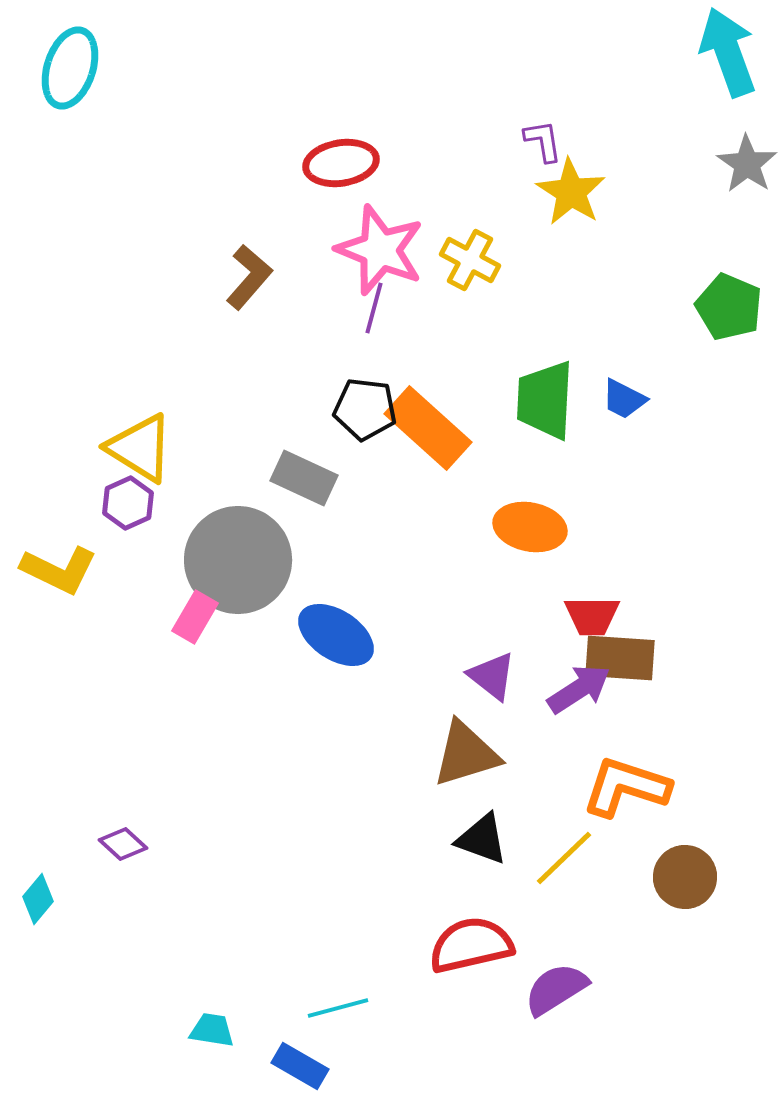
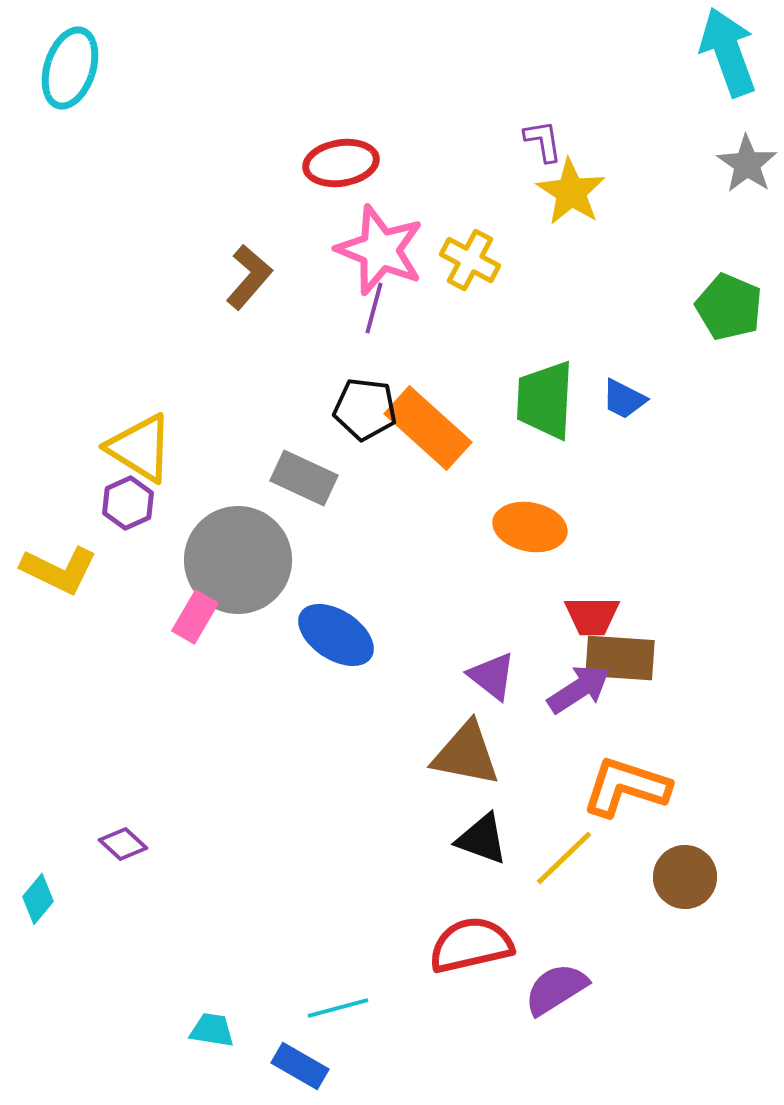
brown triangle: rotated 28 degrees clockwise
